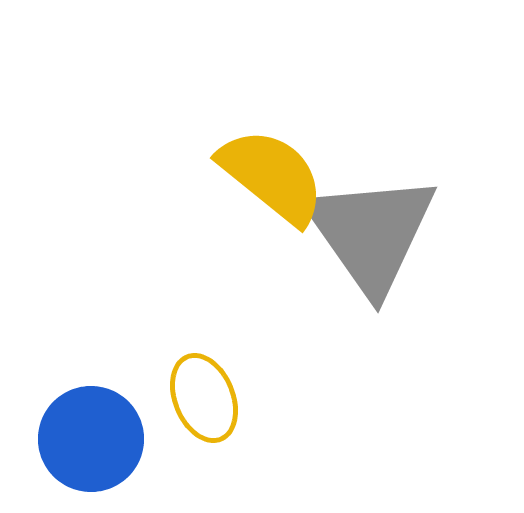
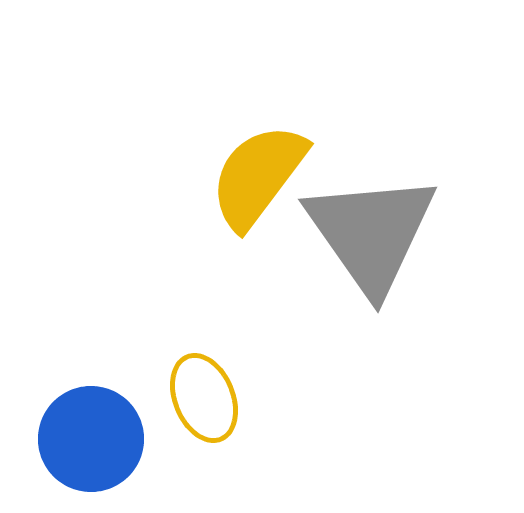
yellow semicircle: moved 14 px left; rotated 92 degrees counterclockwise
